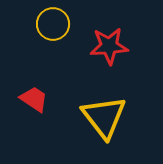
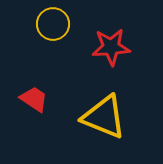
red star: moved 2 px right, 1 px down
yellow triangle: rotated 30 degrees counterclockwise
